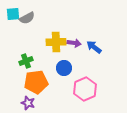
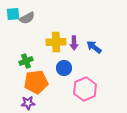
purple arrow: rotated 80 degrees clockwise
purple star: rotated 24 degrees counterclockwise
